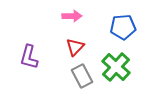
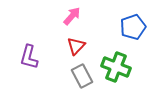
pink arrow: rotated 48 degrees counterclockwise
blue pentagon: moved 10 px right; rotated 15 degrees counterclockwise
red triangle: moved 1 px right, 1 px up
green cross: rotated 20 degrees counterclockwise
